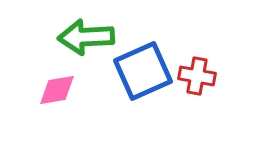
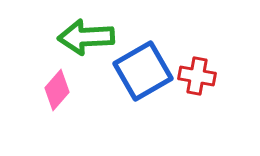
blue square: rotated 6 degrees counterclockwise
pink diamond: rotated 39 degrees counterclockwise
